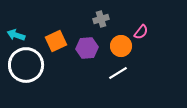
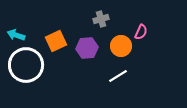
pink semicircle: rotated 14 degrees counterclockwise
white line: moved 3 px down
